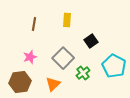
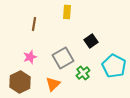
yellow rectangle: moved 8 px up
gray square: rotated 15 degrees clockwise
brown hexagon: rotated 20 degrees counterclockwise
